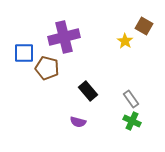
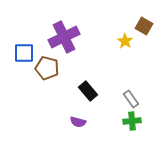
purple cross: rotated 12 degrees counterclockwise
green cross: rotated 30 degrees counterclockwise
